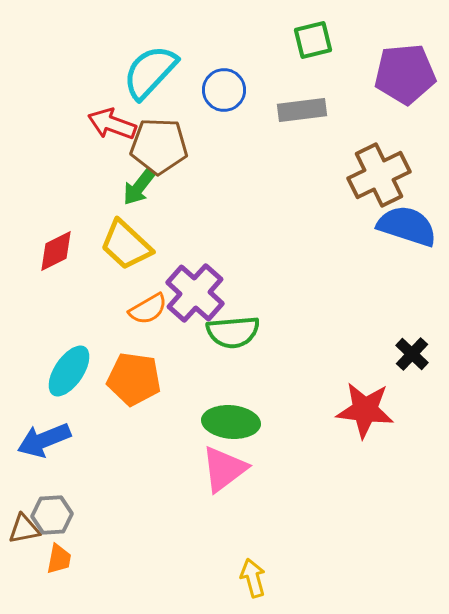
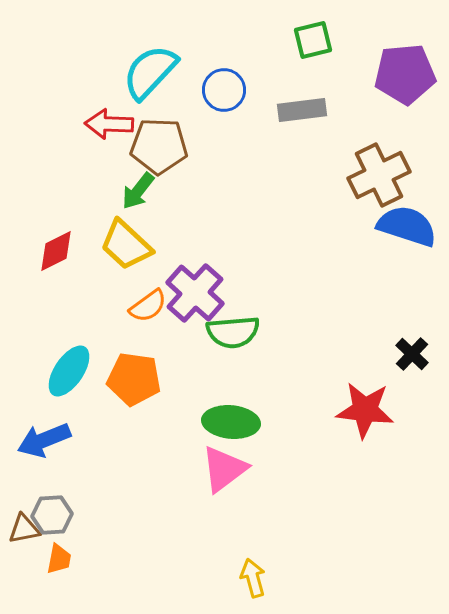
red arrow: moved 3 px left; rotated 18 degrees counterclockwise
green arrow: moved 1 px left, 4 px down
orange semicircle: moved 3 px up; rotated 6 degrees counterclockwise
